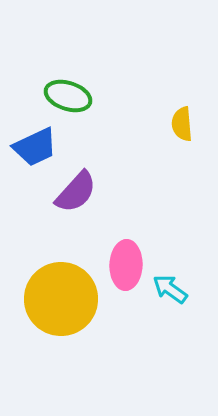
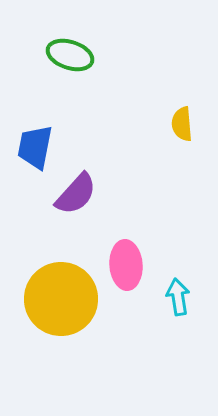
green ellipse: moved 2 px right, 41 px up
blue trapezoid: rotated 126 degrees clockwise
purple semicircle: moved 2 px down
pink ellipse: rotated 6 degrees counterclockwise
cyan arrow: moved 8 px right, 8 px down; rotated 45 degrees clockwise
